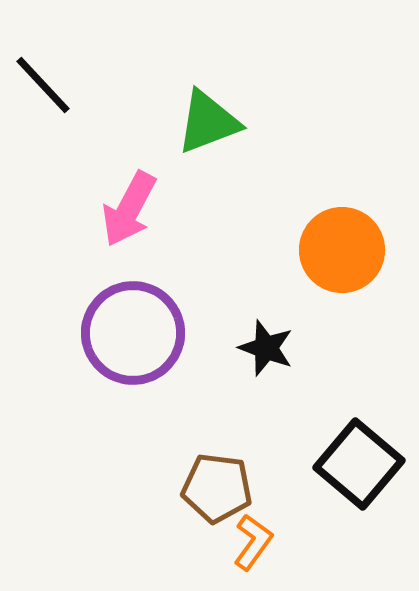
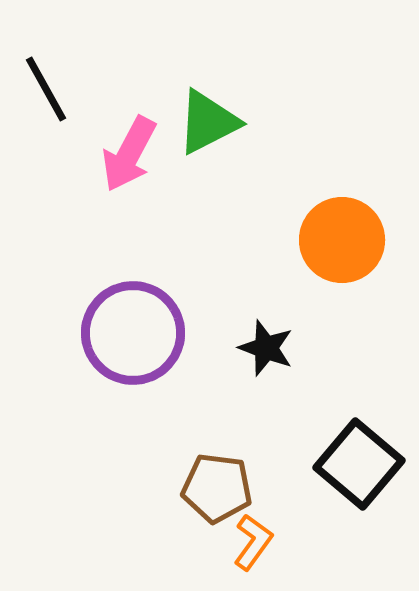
black line: moved 3 px right, 4 px down; rotated 14 degrees clockwise
green triangle: rotated 6 degrees counterclockwise
pink arrow: moved 55 px up
orange circle: moved 10 px up
